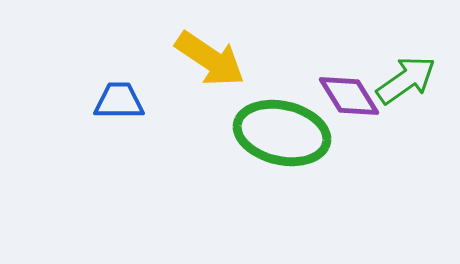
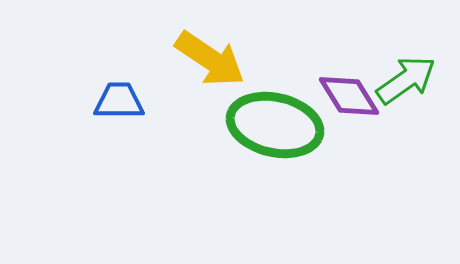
green ellipse: moved 7 px left, 8 px up
